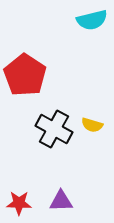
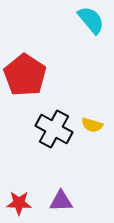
cyan semicircle: moved 1 px left; rotated 116 degrees counterclockwise
